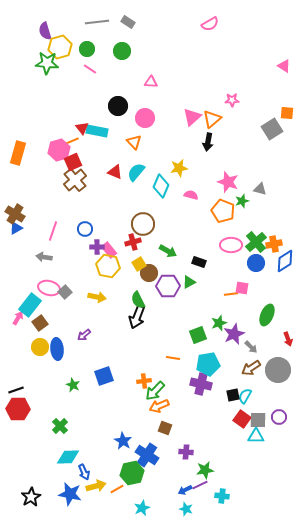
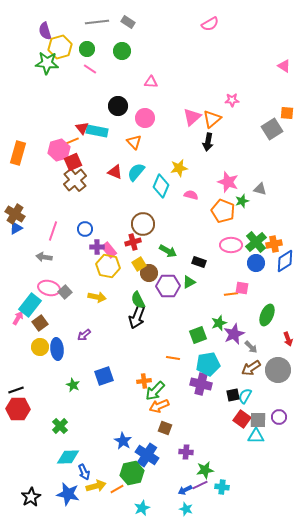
blue star at (70, 494): moved 2 px left
cyan cross at (222, 496): moved 9 px up
